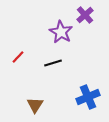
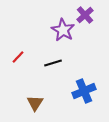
purple star: moved 2 px right, 2 px up
blue cross: moved 4 px left, 6 px up
brown triangle: moved 2 px up
